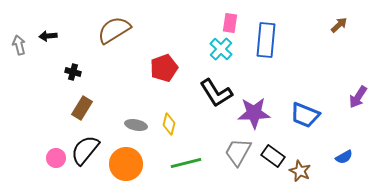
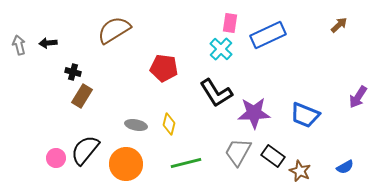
black arrow: moved 7 px down
blue rectangle: moved 2 px right, 5 px up; rotated 60 degrees clockwise
red pentagon: rotated 28 degrees clockwise
brown rectangle: moved 12 px up
blue semicircle: moved 1 px right, 10 px down
